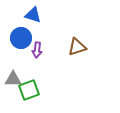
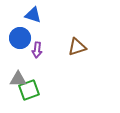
blue circle: moved 1 px left
gray triangle: moved 5 px right
